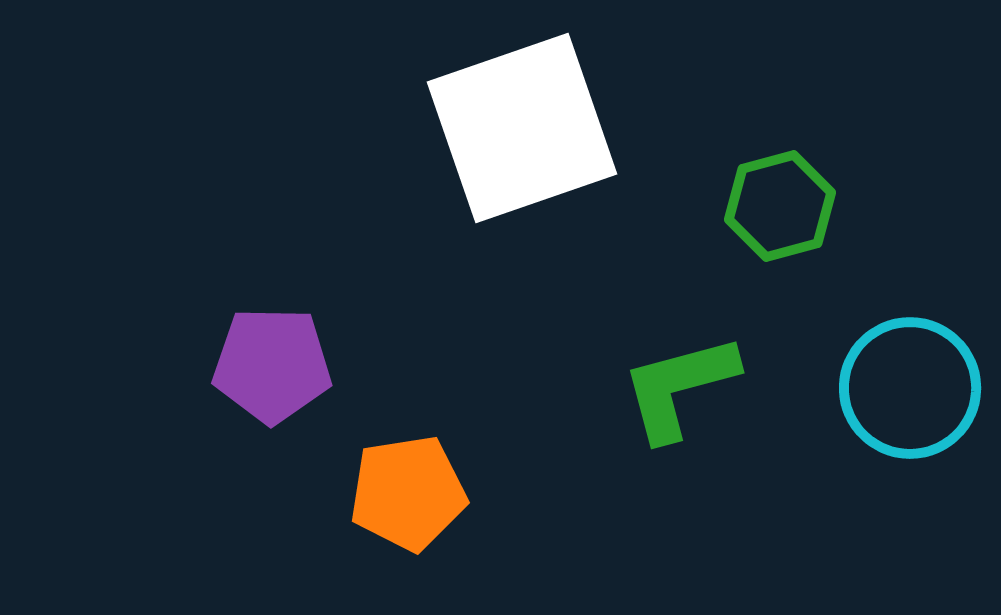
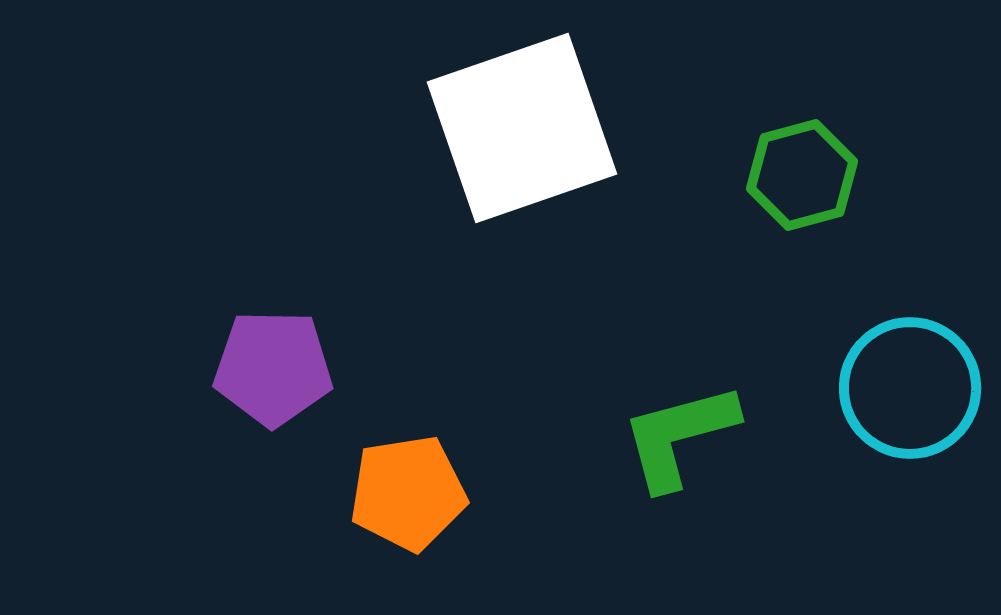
green hexagon: moved 22 px right, 31 px up
purple pentagon: moved 1 px right, 3 px down
green L-shape: moved 49 px down
